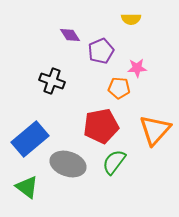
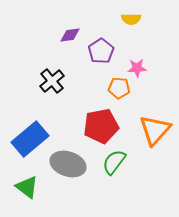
purple diamond: rotated 65 degrees counterclockwise
purple pentagon: rotated 10 degrees counterclockwise
black cross: rotated 30 degrees clockwise
